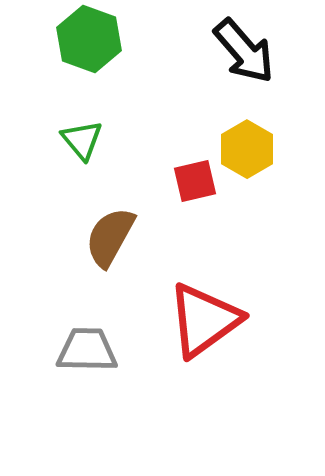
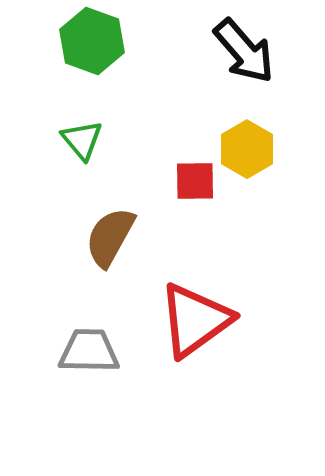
green hexagon: moved 3 px right, 2 px down
red square: rotated 12 degrees clockwise
red triangle: moved 9 px left
gray trapezoid: moved 2 px right, 1 px down
